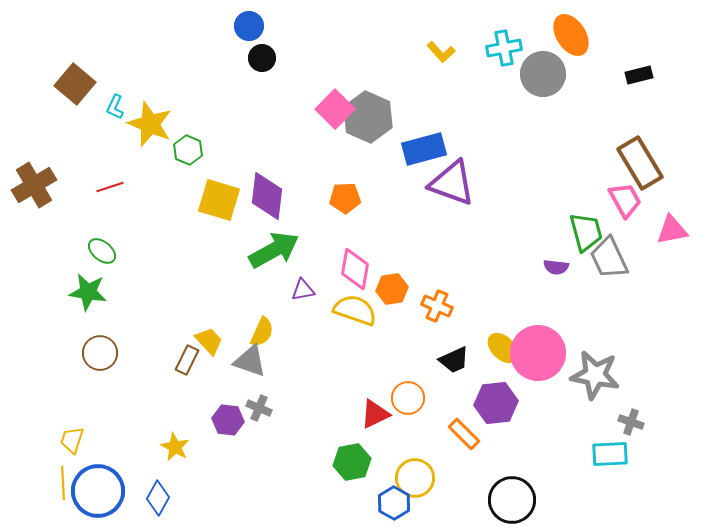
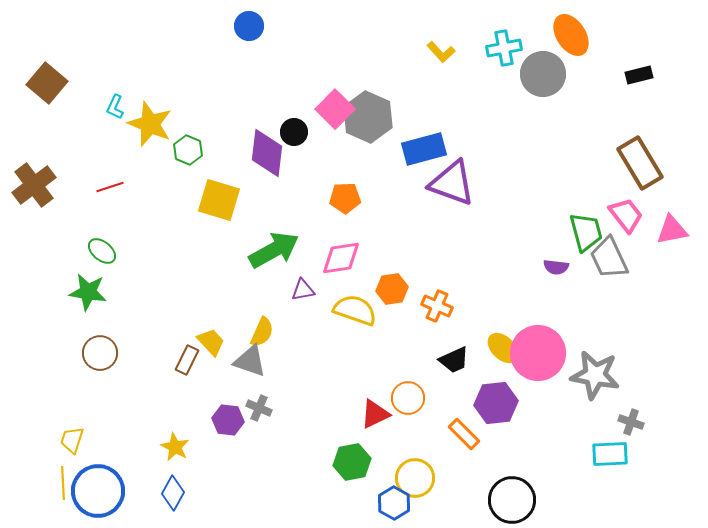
black circle at (262, 58): moved 32 px right, 74 px down
brown square at (75, 84): moved 28 px left, 1 px up
brown cross at (34, 185): rotated 6 degrees counterclockwise
purple diamond at (267, 196): moved 43 px up
pink trapezoid at (625, 200): moved 1 px right, 15 px down; rotated 9 degrees counterclockwise
pink diamond at (355, 269): moved 14 px left, 11 px up; rotated 72 degrees clockwise
yellow trapezoid at (209, 341): moved 2 px right, 1 px down
blue diamond at (158, 498): moved 15 px right, 5 px up
